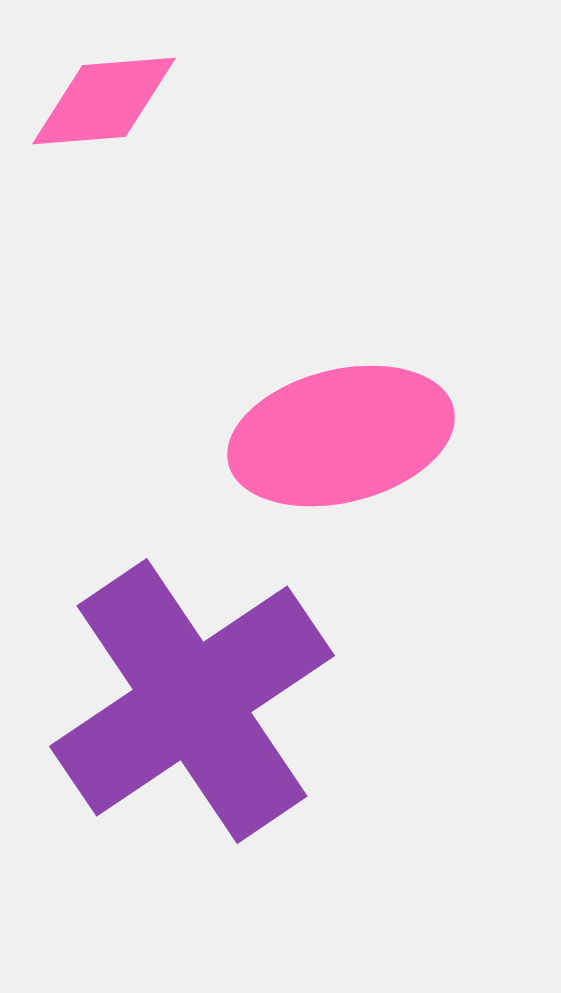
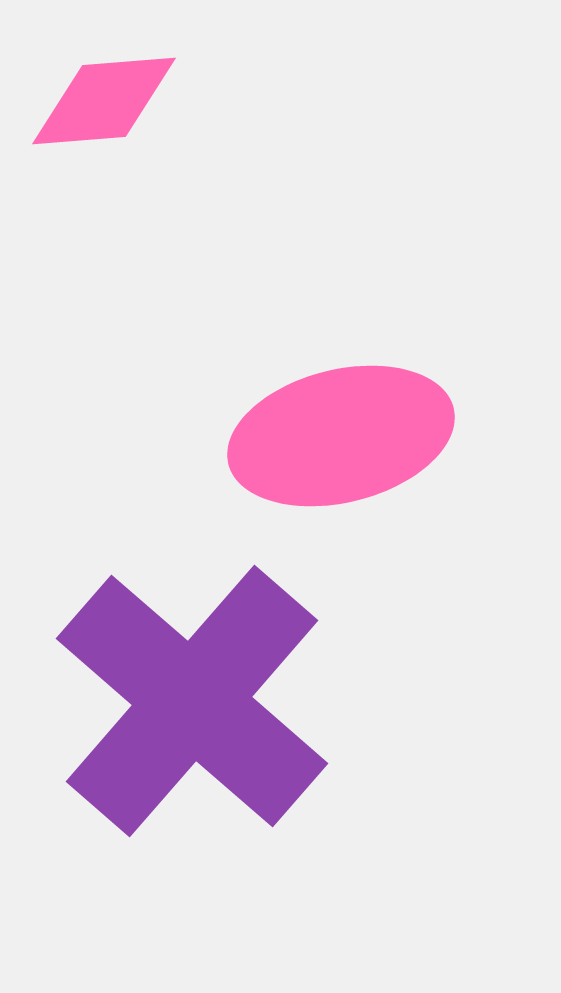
purple cross: rotated 15 degrees counterclockwise
